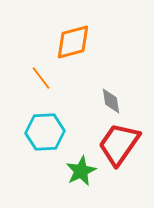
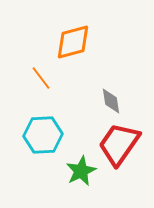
cyan hexagon: moved 2 px left, 3 px down
